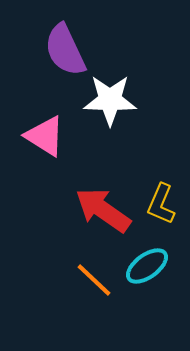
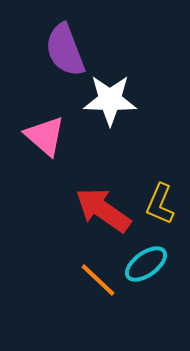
purple semicircle: rotated 4 degrees clockwise
pink triangle: rotated 9 degrees clockwise
yellow L-shape: moved 1 px left
cyan ellipse: moved 1 px left, 2 px up
orange line: moved 4 px right
